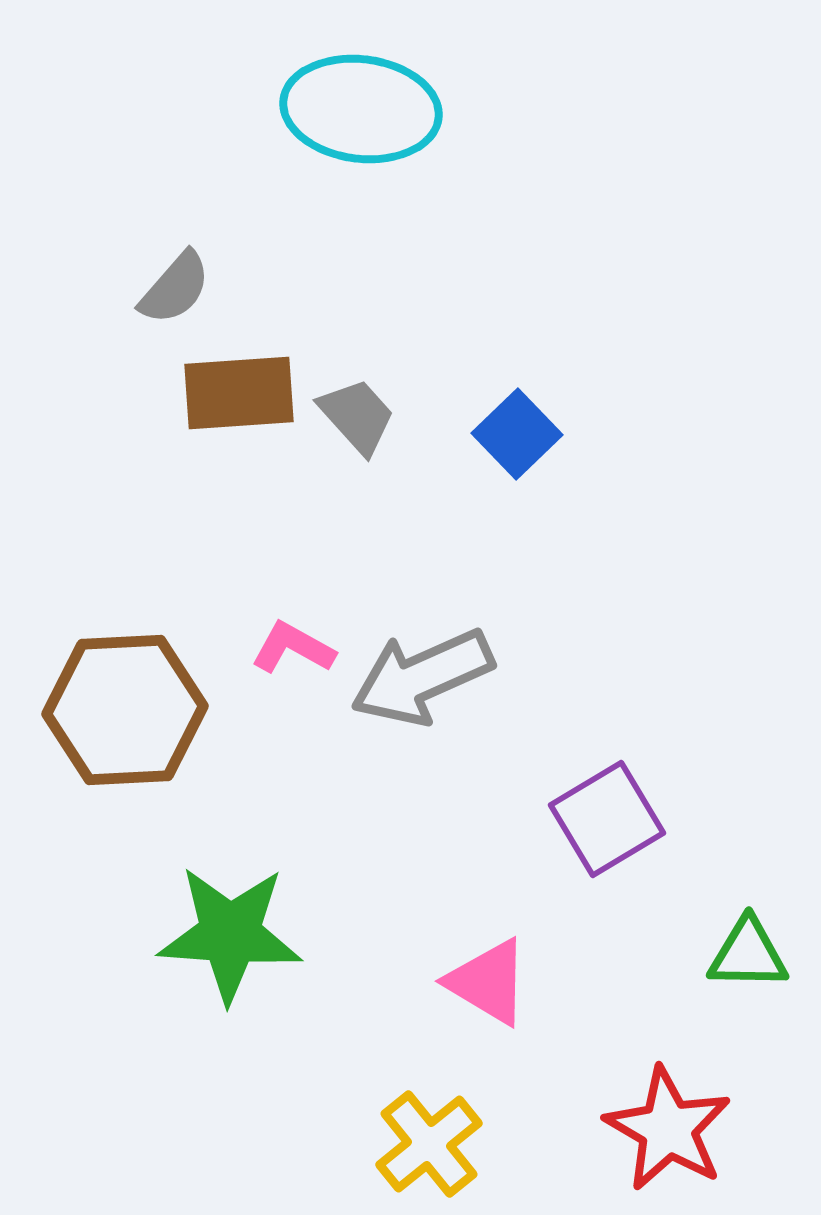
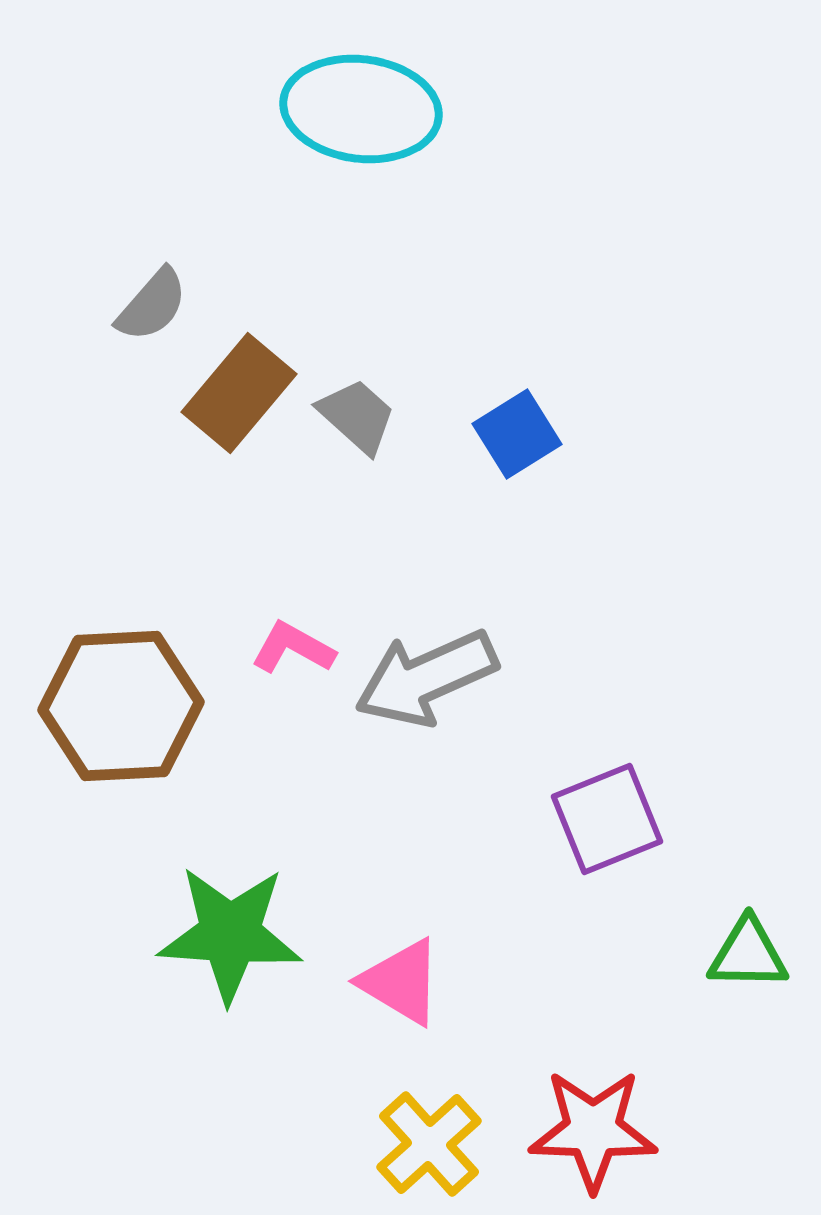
gray semicircle: moved 23 px left, 17 px down
brown rectangle: rotated 46 degrees counterclockwise
gray trapezoid: rotated 6 degrees counterclockwise
blue square: rotated 12 degrees clockwise
gray arrow: moved 4 px right, 1 px down
brown hexagon: moved 4 px left, 4 px up
purple square: rotated 9 degrees clockwise
pink triangle: moved 87 px left
red star: moved 75 px left, 1 px down; rotated 28 degrees counterclockwise
yellow cross: rotated 3 degrees counterclockwise
